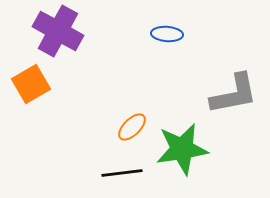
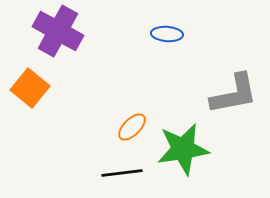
orange square: moved 1 px left, 4 px down; rotated 21 degrees counterclockwise
green star: moved 1 px right
